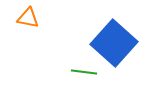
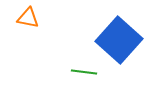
blue square: moved 5 px right, 3 px up
